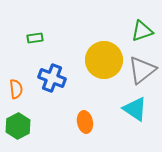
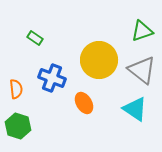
green rectangle: rotated 42 degrees clockwise
yellow circle: moved 5 px left
gray triangle: rotated 44 degrees counterclockwise
orange ellipse: moved 1 px left, 19 px up; rotated 20 degrees counterclockwise
green hexagon: rotated 15 degrees counterclockwise
